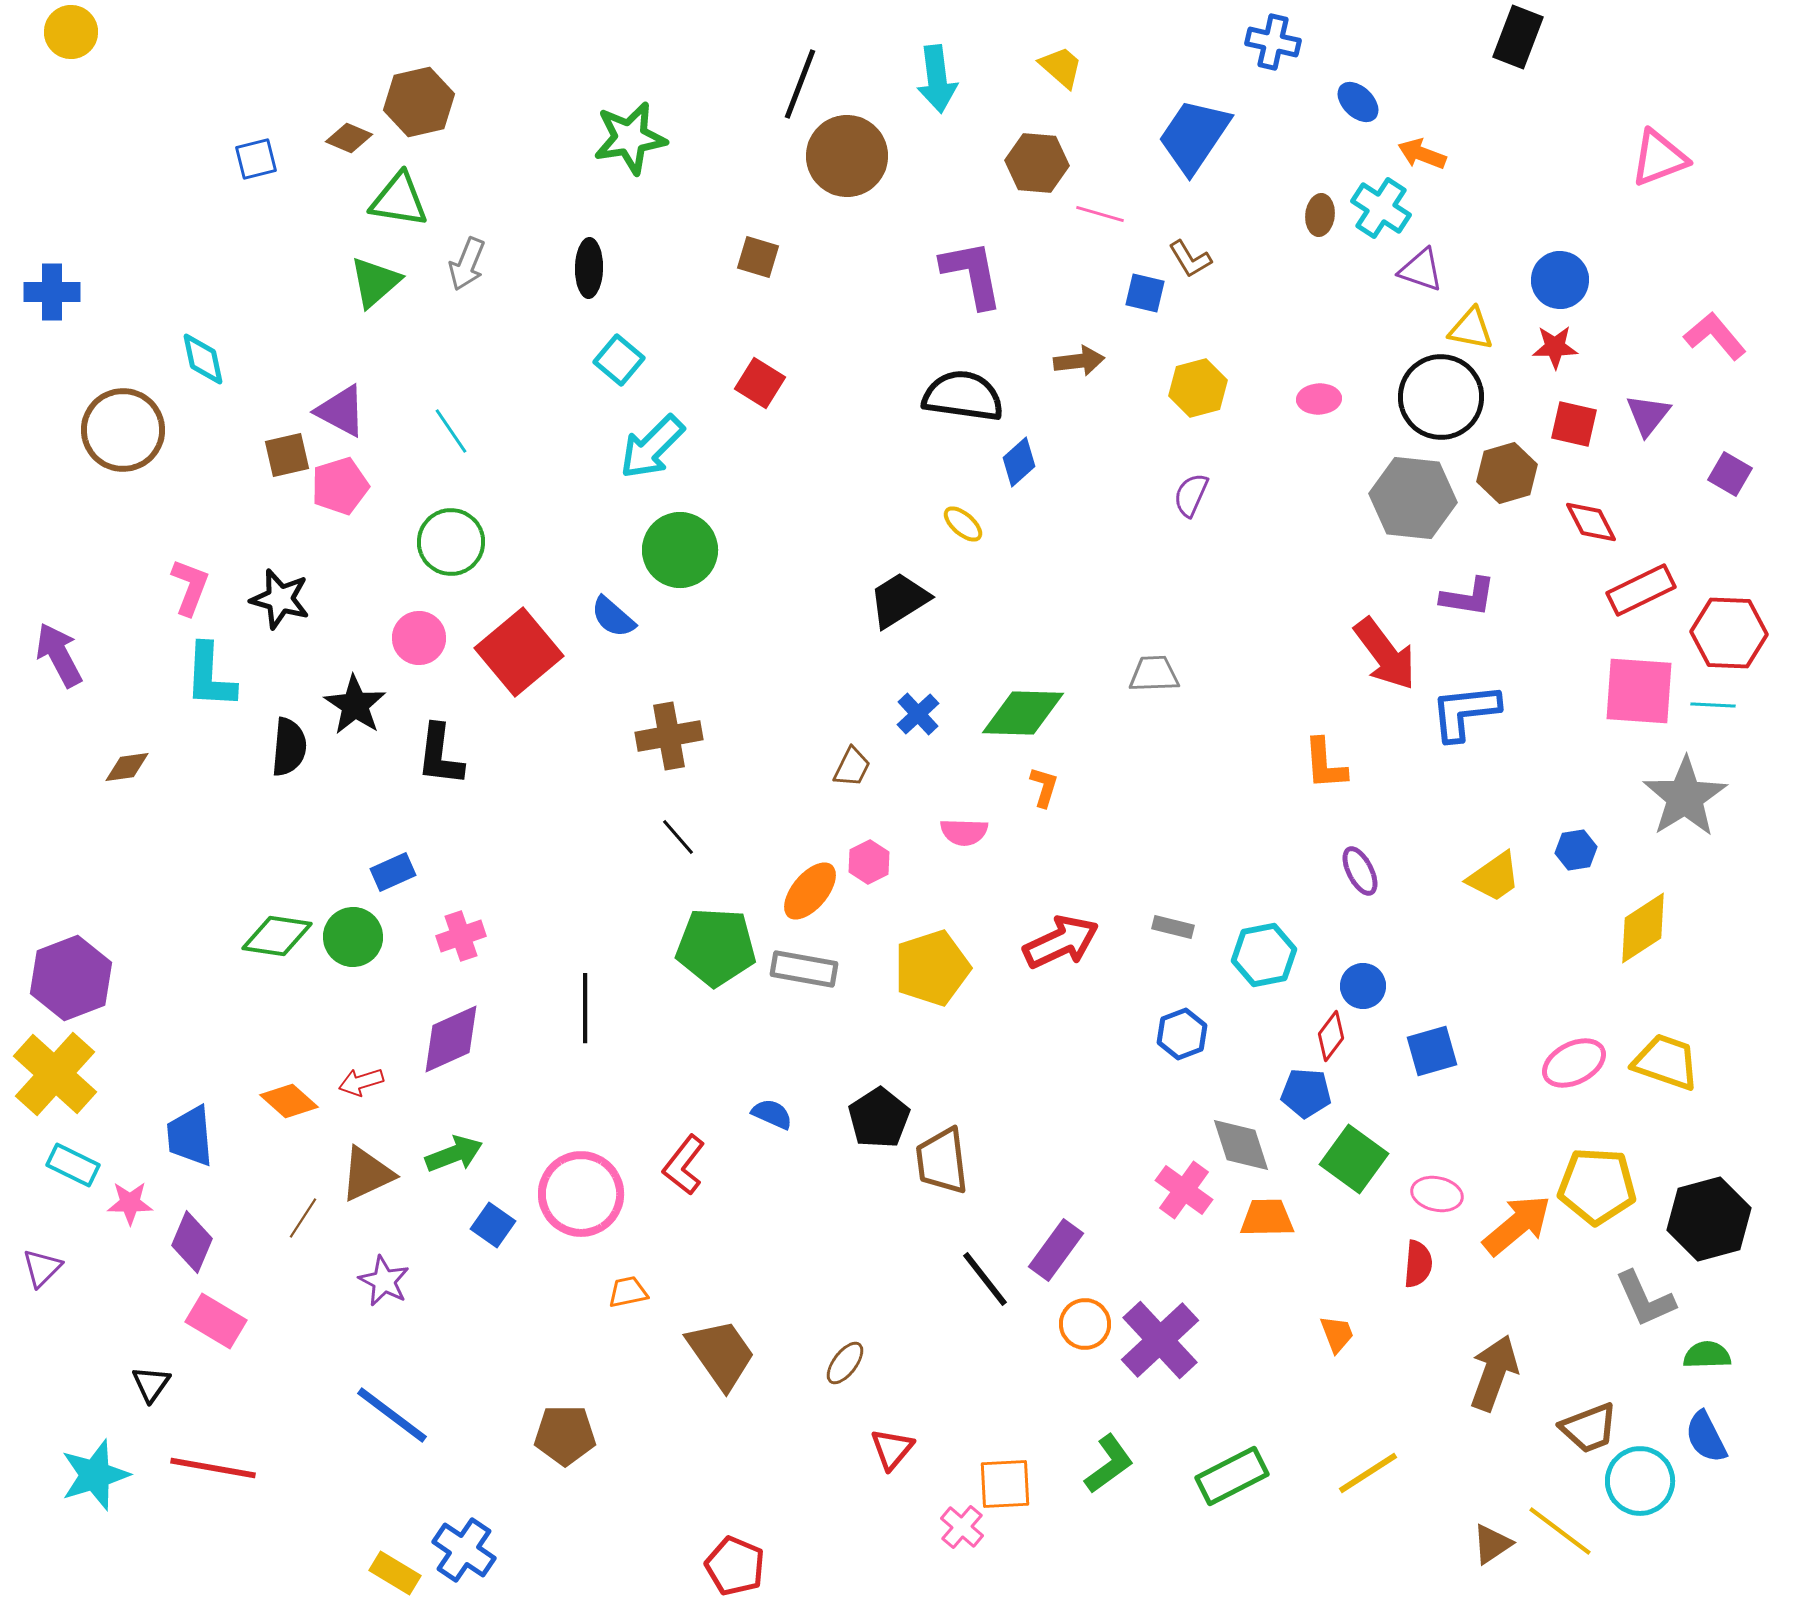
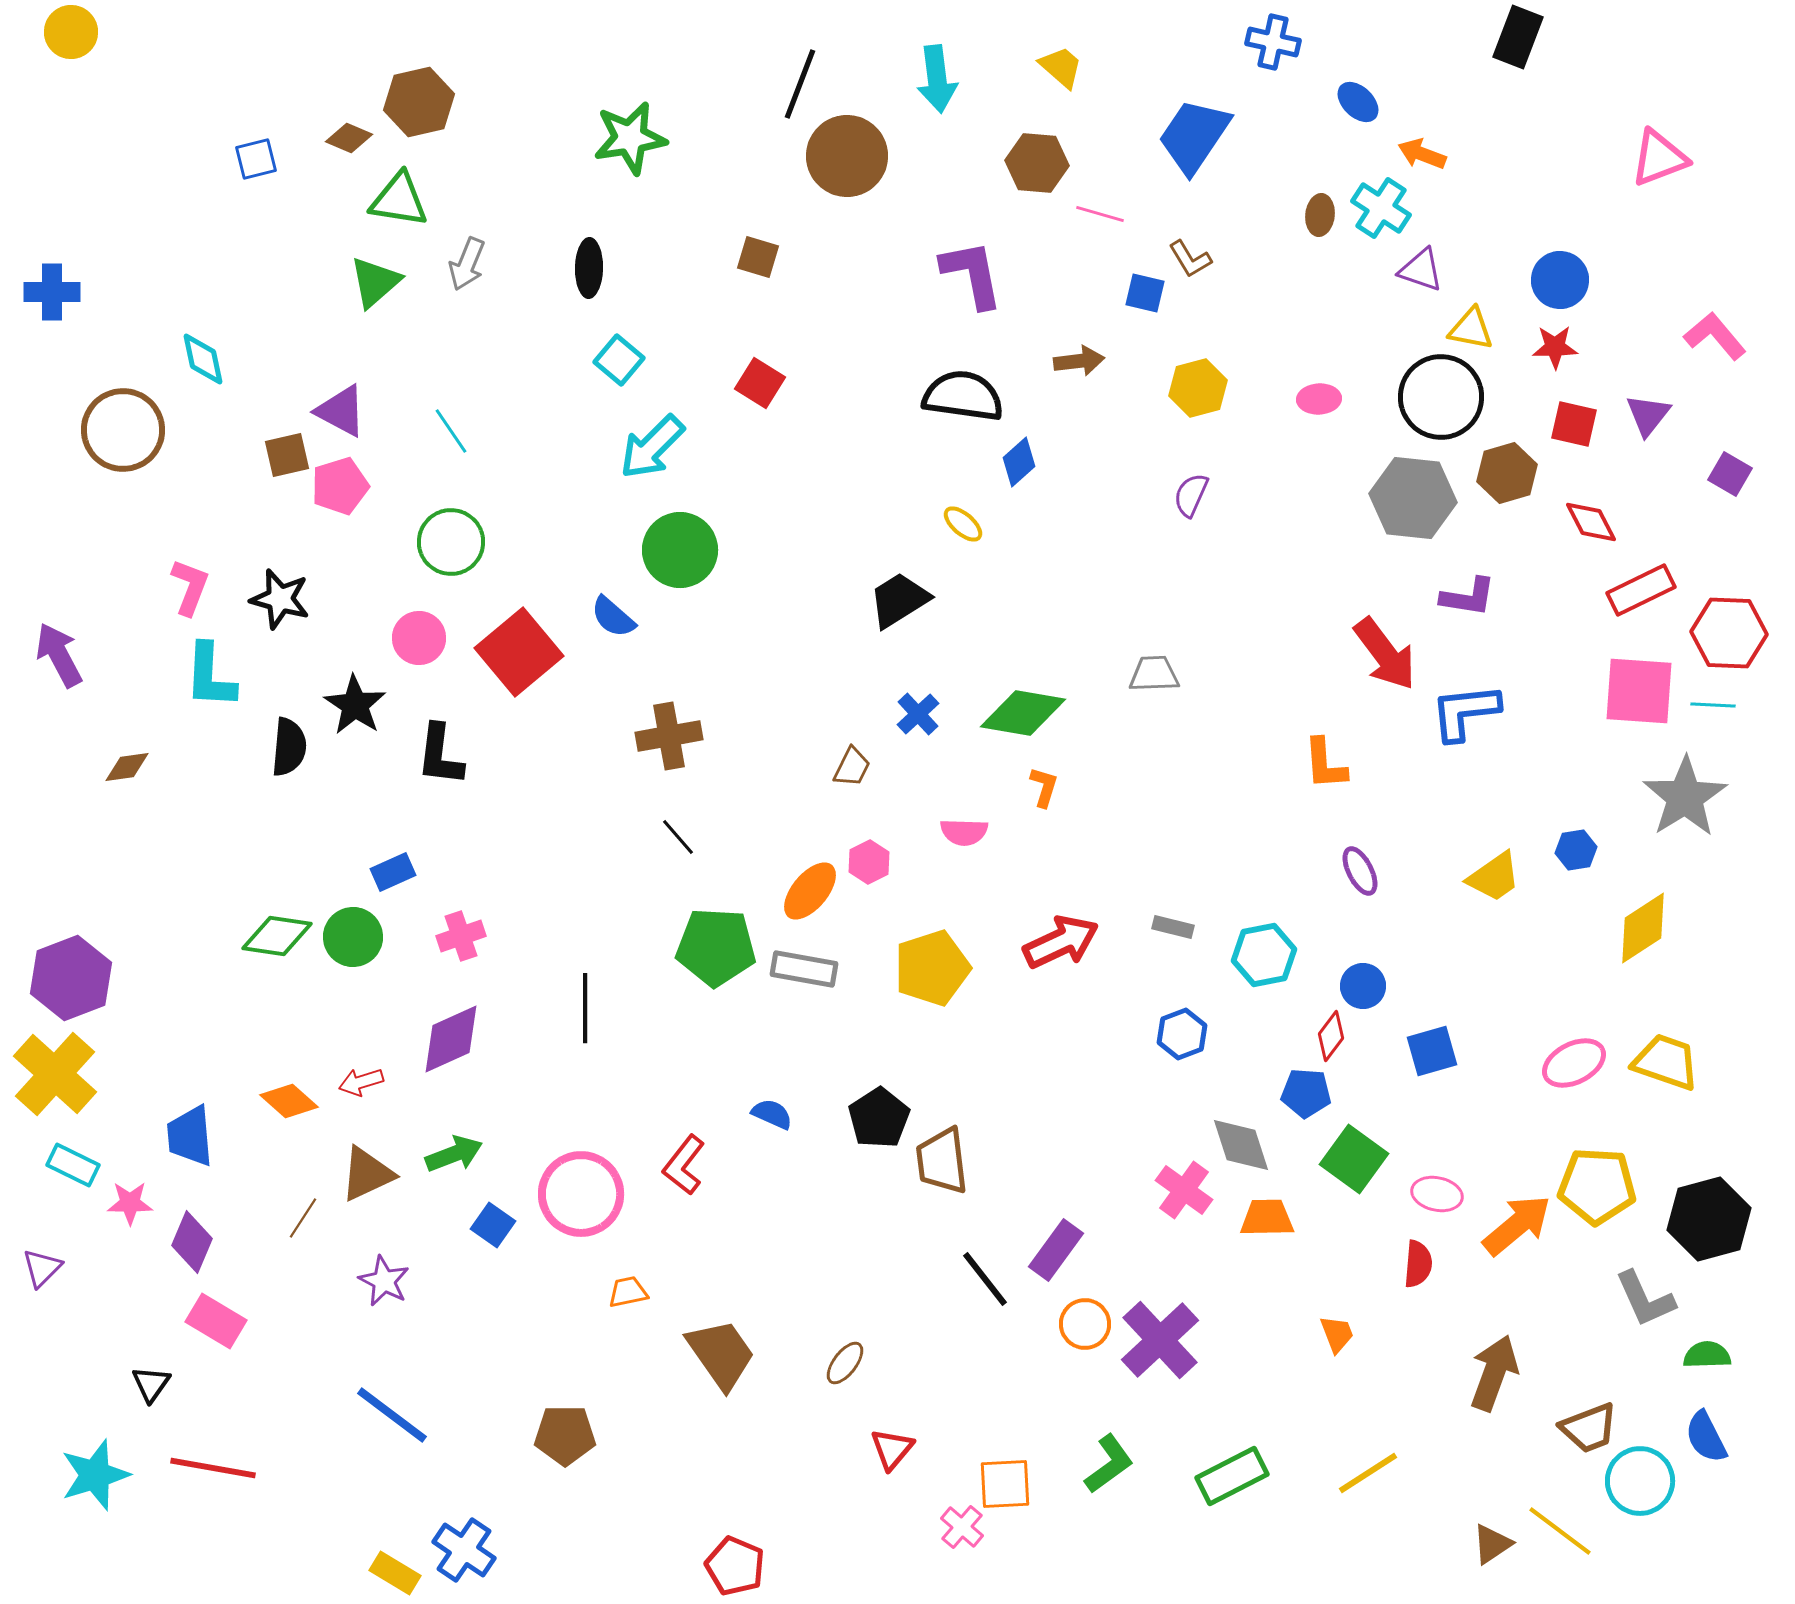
green diamond at (1023, 713): rotated 8 degrees clockwise
